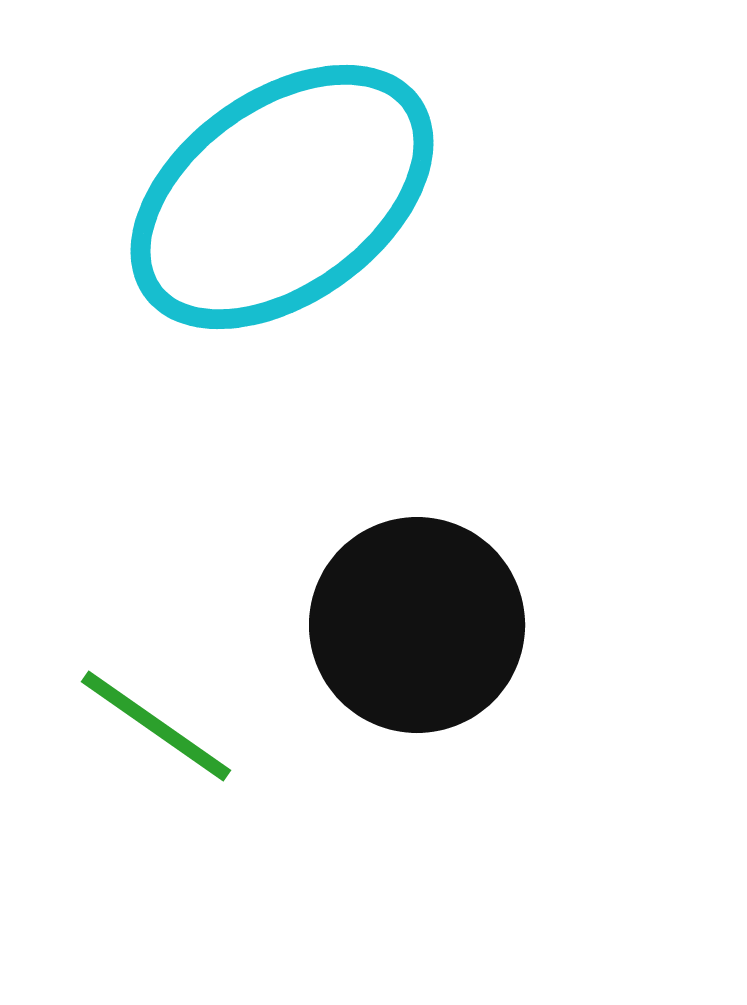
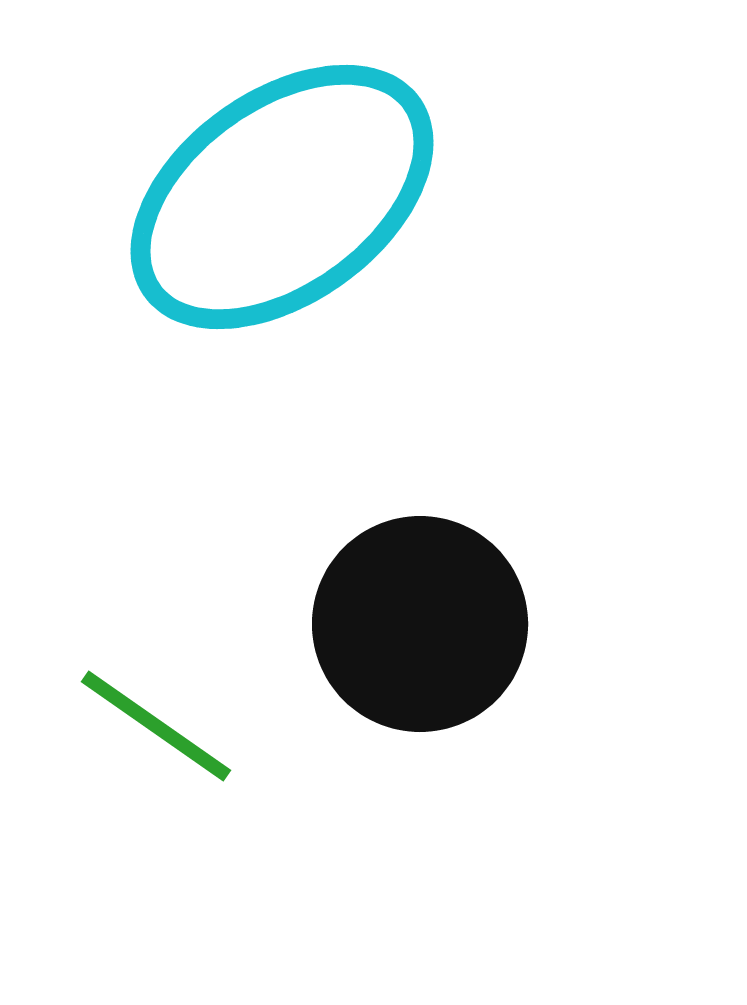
black circle: moved 3 px right, 1 px up
